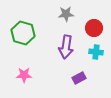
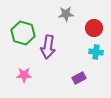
purple arrow: moved 18 px left
